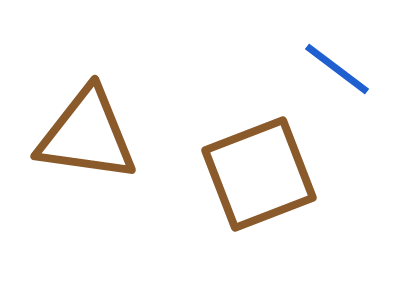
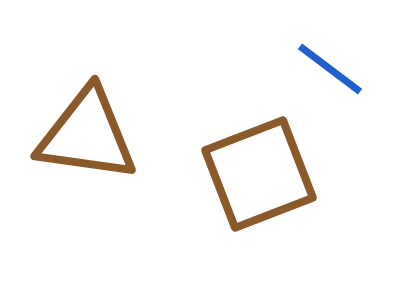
blue line: moved 7 px left
